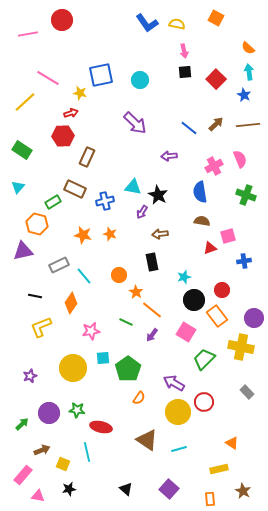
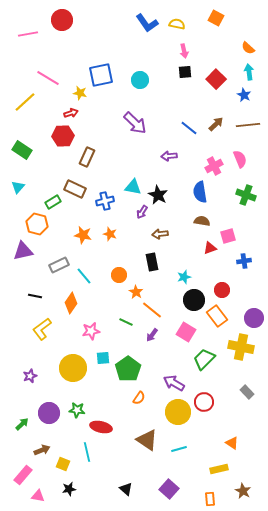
yellow L-shape at (41, 327): moved 1 px right, 2 px down; rotated 15 degrees counterclockwise
